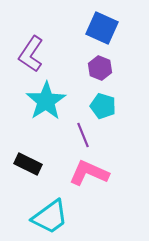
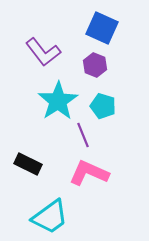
purple L-shape: moved 12 px right, 2 px up; rotated 72 degrees counterclockwise
purple hexagon: moved 5 px left, 3 px up
cyan star: moved 12 px right
